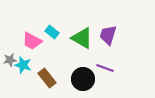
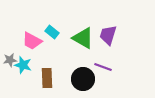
green triangle: moved 1 px right
purple line: moved 2 px left, 1 px up
brown rectangle: rotated 36 degrees clockwise
